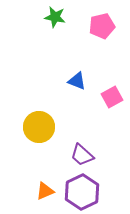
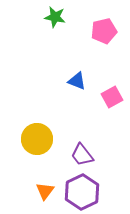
pink pentagon: moved 2 px right, 5 px down
yellow circle: moved 2 px left, 12 px down
purple trapezoid: rotated 10 degrees clockwise
orange triangle: rotated 30 degrees counterclockwise
